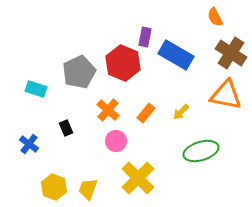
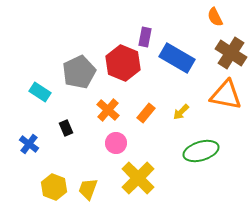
blue rectangle: moved 1 px right, 3 px down
cyan rectangle: moved 4 px right, 3 px down; rotated 15 degrees clockwise
pink circle: moved 2 px down
